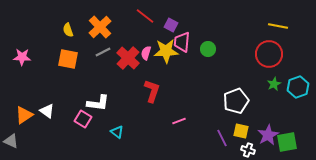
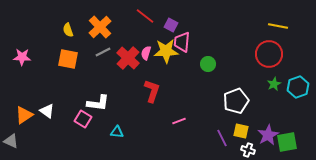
green circle: moved 15 px down
cyan triangle: rotated 32 degrees counterclockwise
